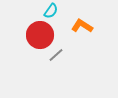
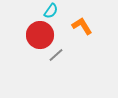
orange L-shape: rotated 25 degrees clockwise
